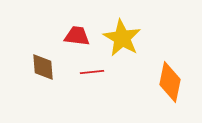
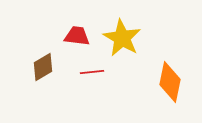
brown diamond: rotated 64 degrees clockwise
